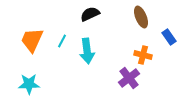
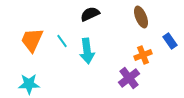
blue rectangle: moved 1 px right, 4 px down
cyan line: rotated 64 degrees counterclockwise
orange cross: rotated 36 degrees counterclockwise
